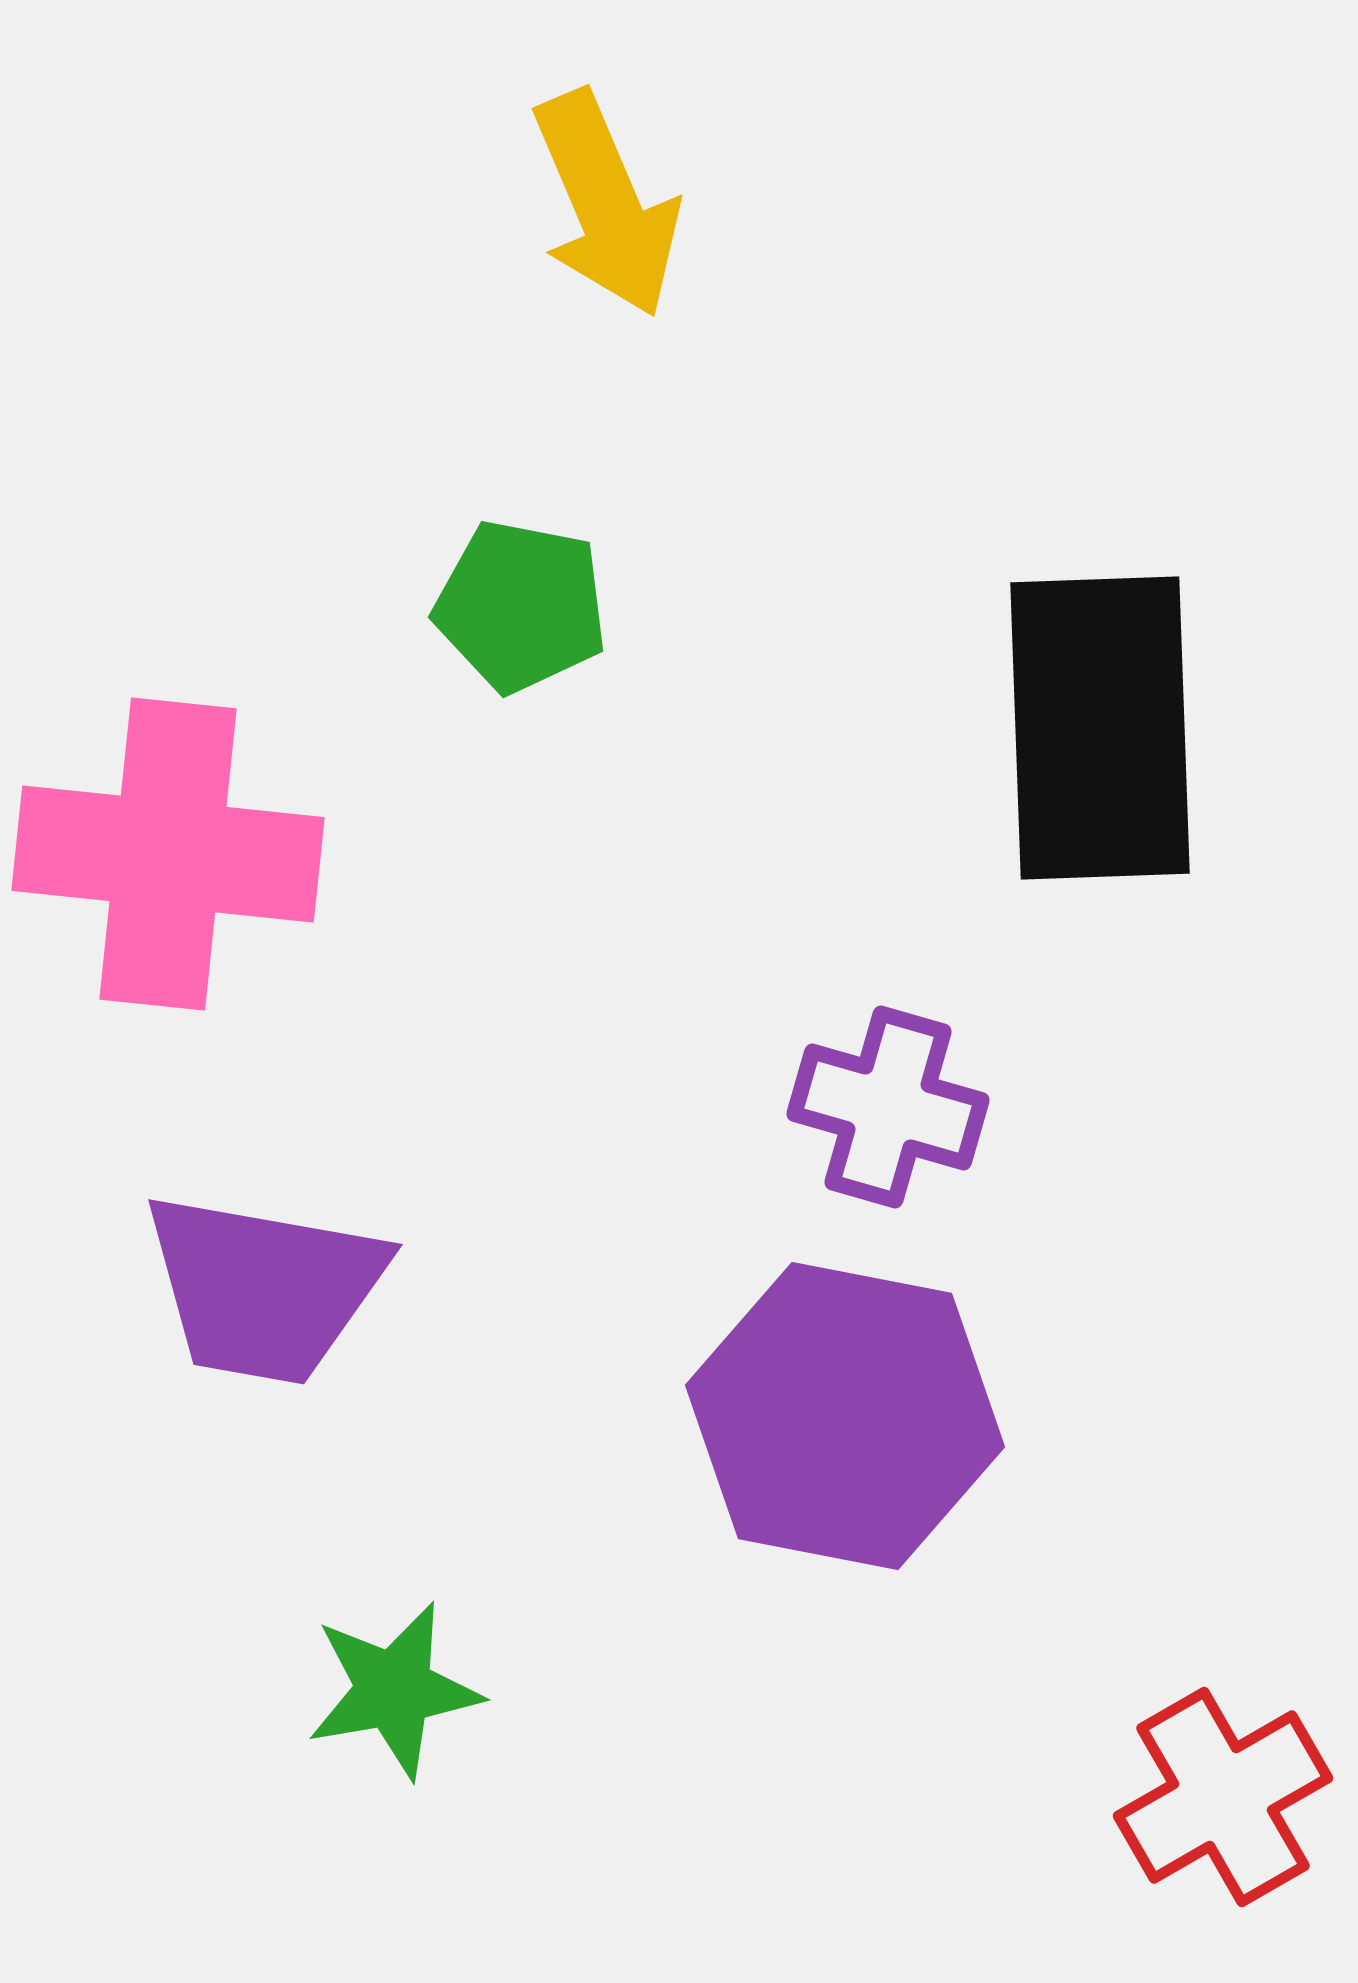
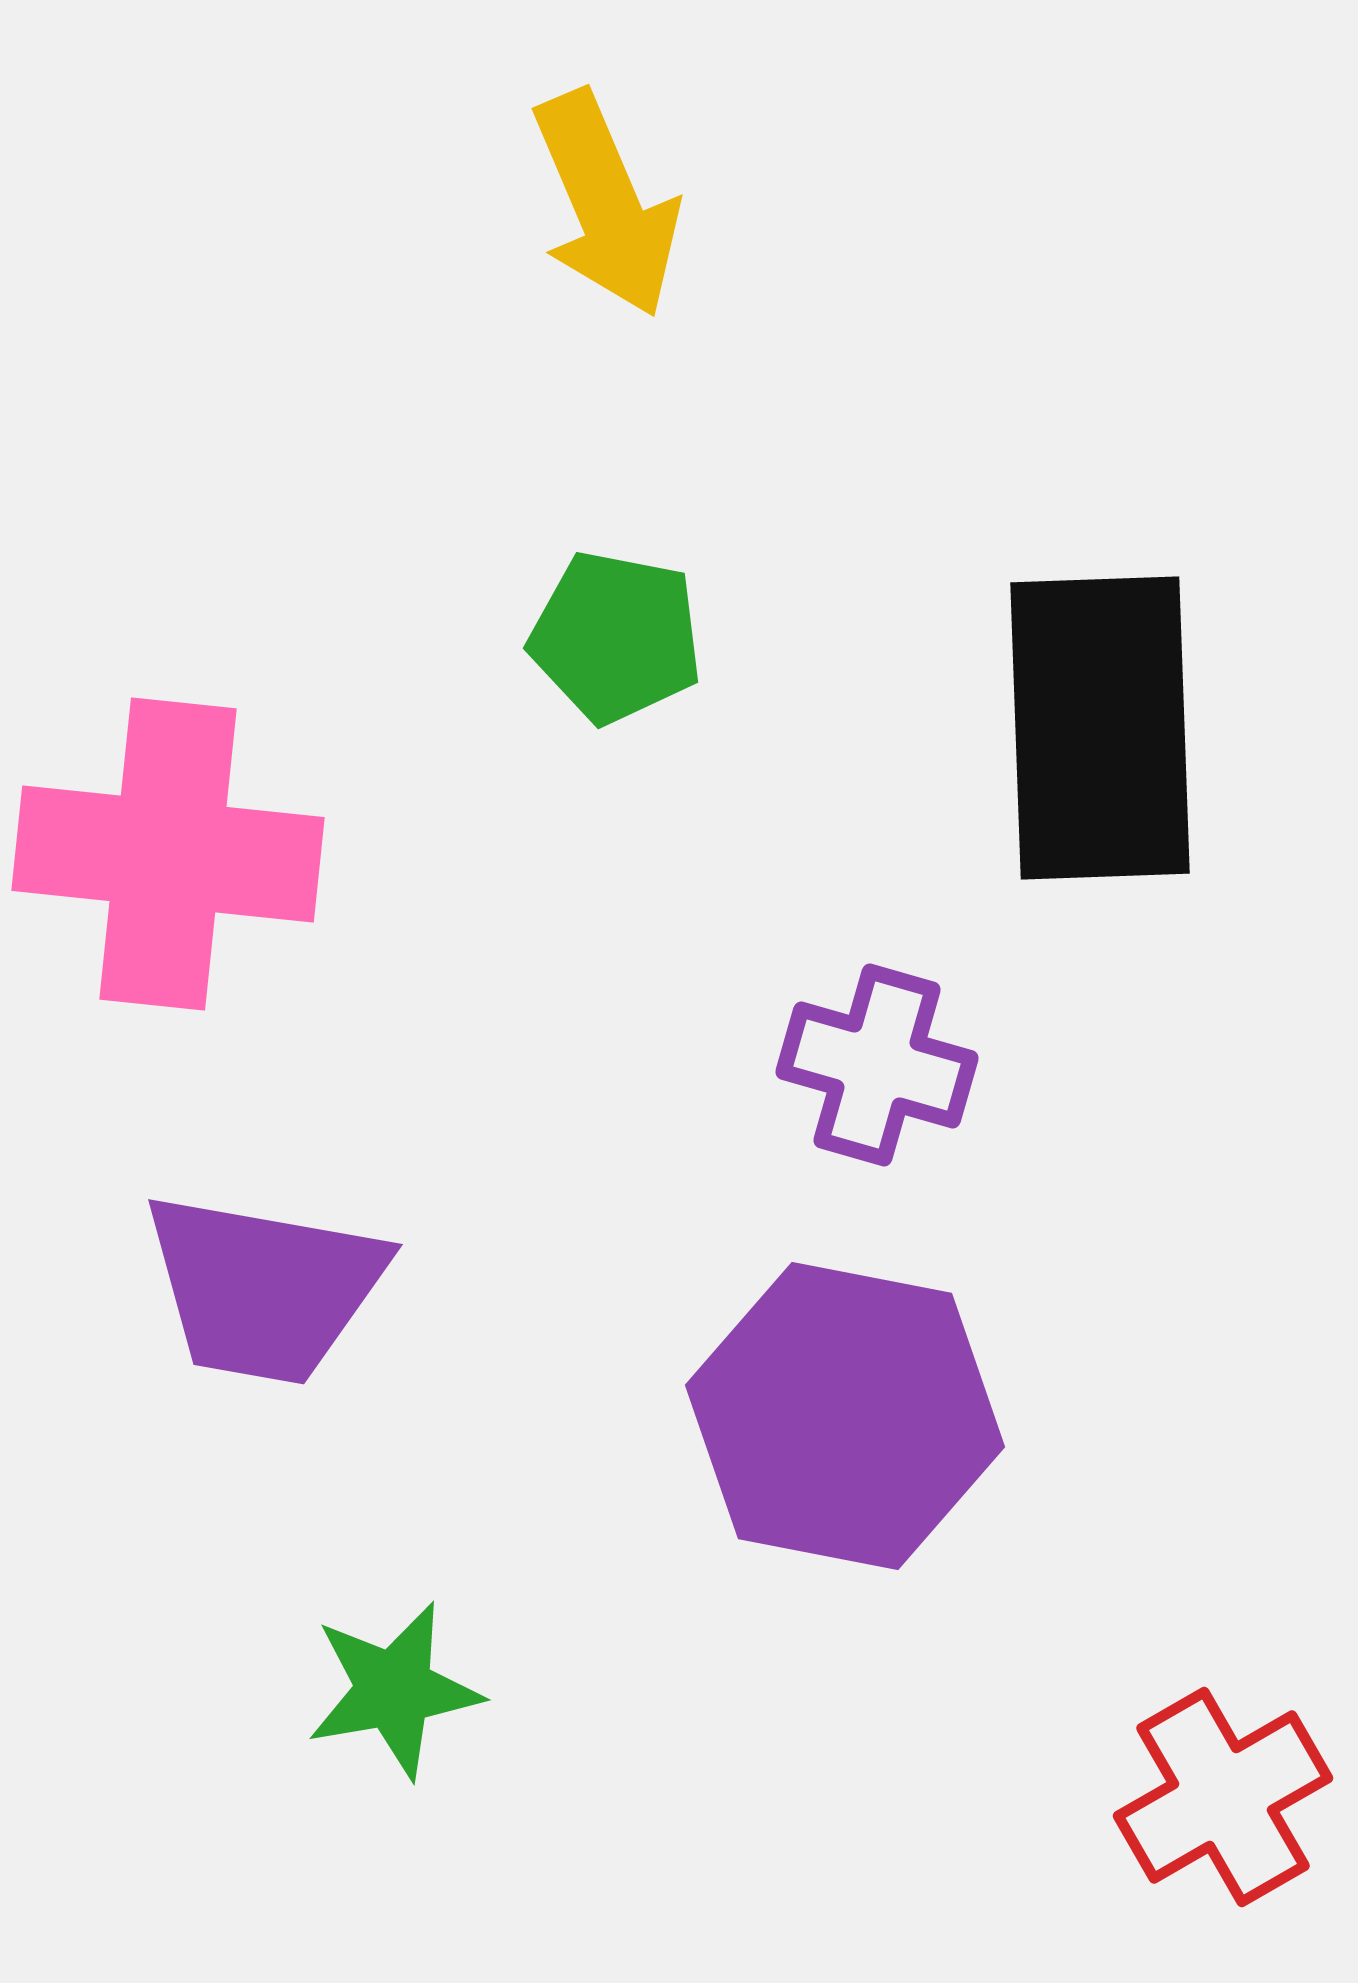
green pentagon: moved 95 px right, 31 px down
purple cross: moved 11 px left, 42 px up
